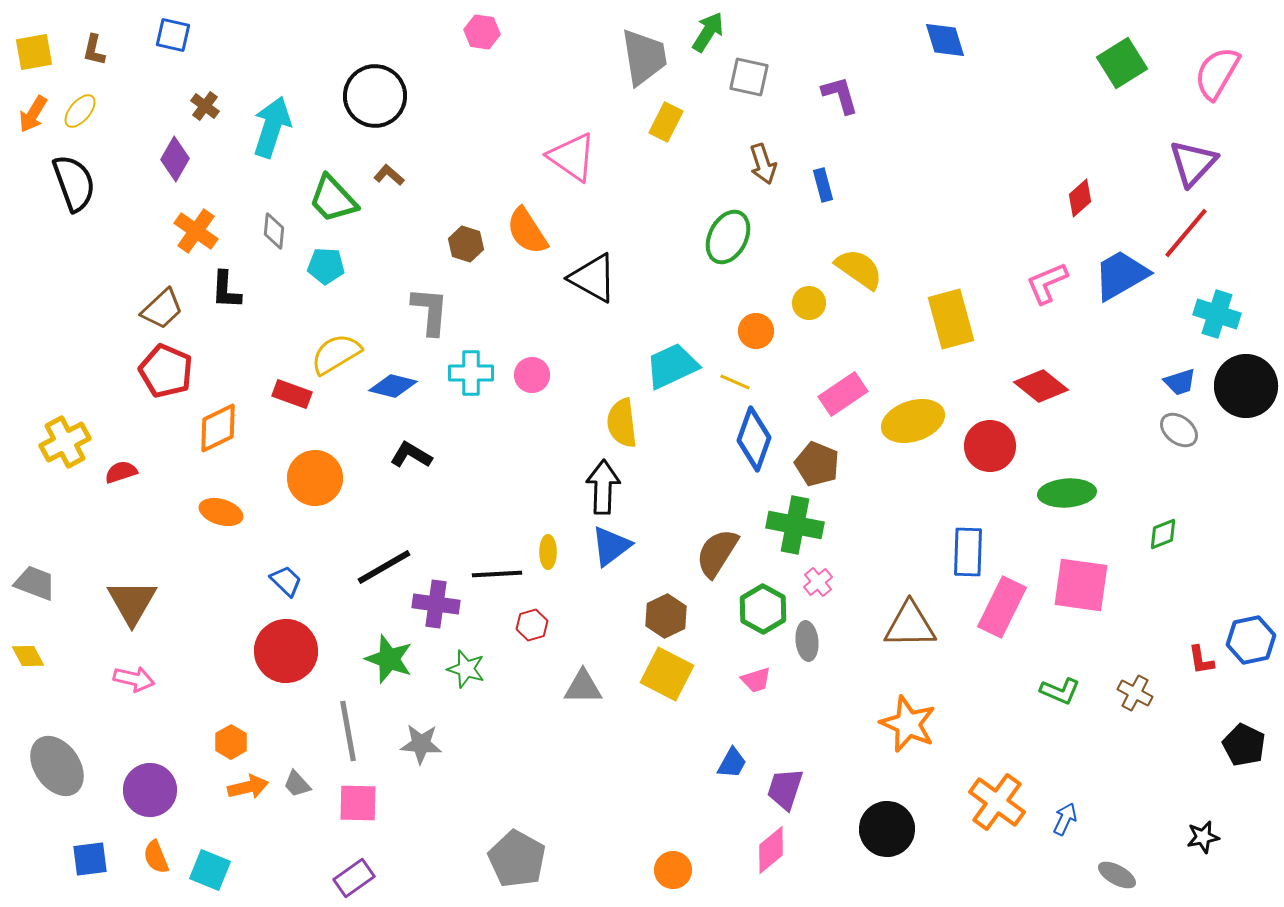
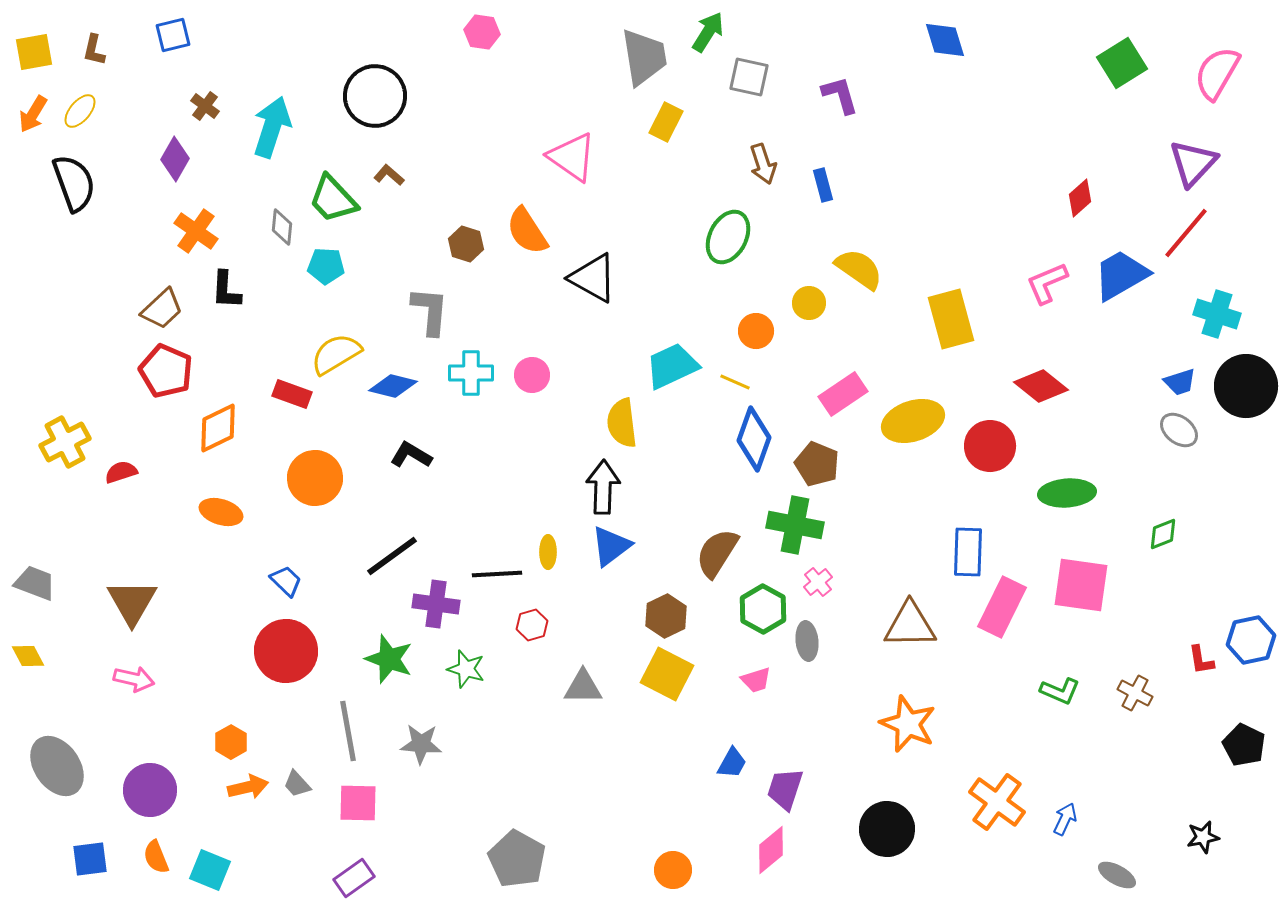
blue square at (173, 35): rotated 27 degrees counterclockwise
gray diamond at (274, 231): moved 8 px right, 4 px up
black line at (384, 567): moved 8 px right, 11 px up; rotated 6 degrees counterclockwise
